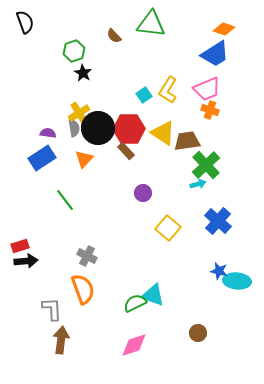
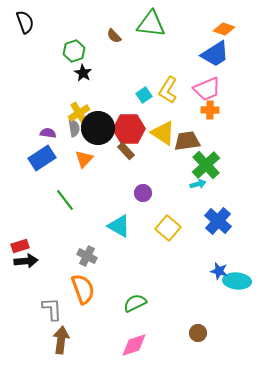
orange cross: rotated 18 degrees counterclockwise
cyan triangle: moved 34 px left, 69 px up; rotated 10 degrees clockwise
